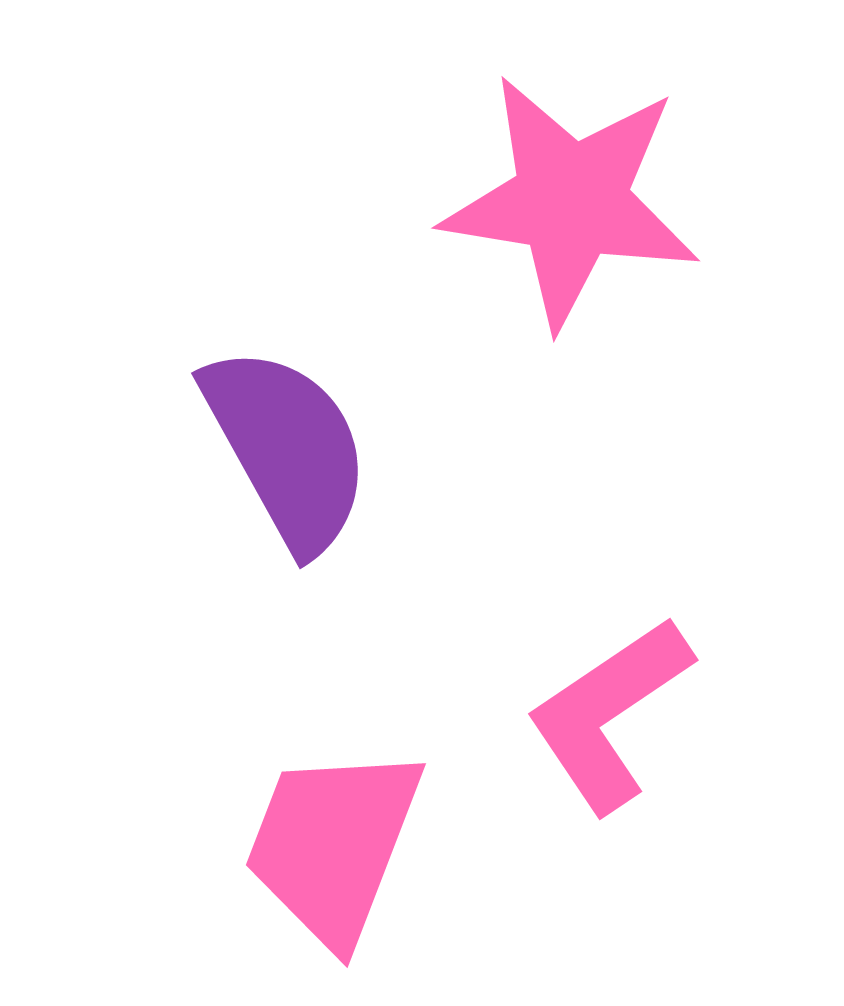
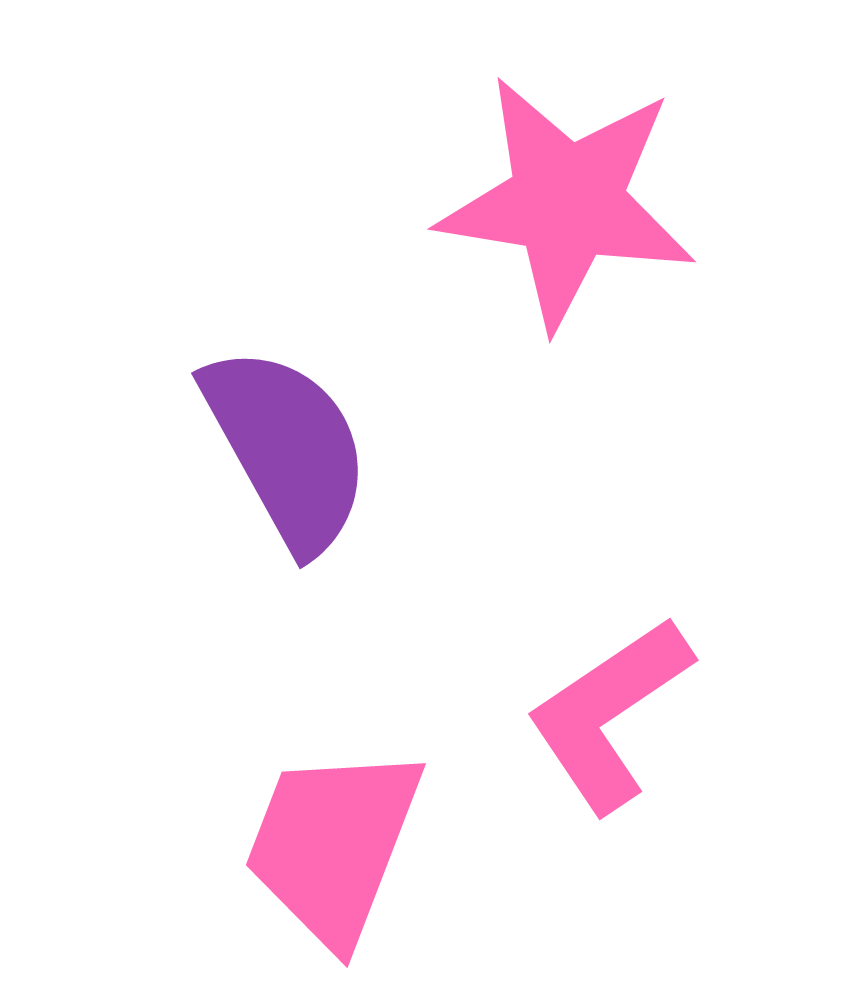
pink star: moved 4 px left, 1 px down
